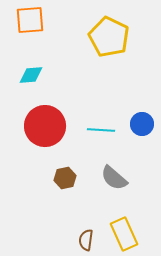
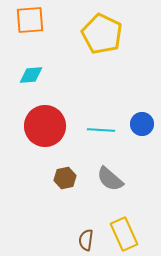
yellow pentagon: moved 7 px left, 3 px up
gray semicircle: moved 4 px left, 1 px down
